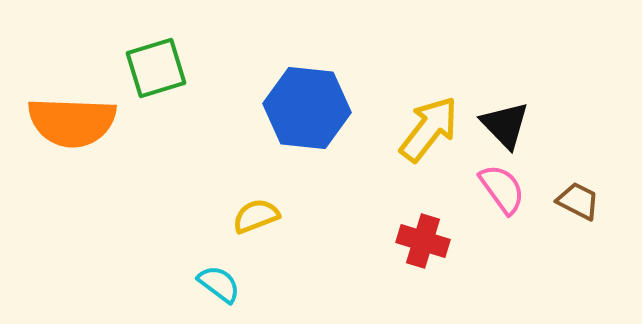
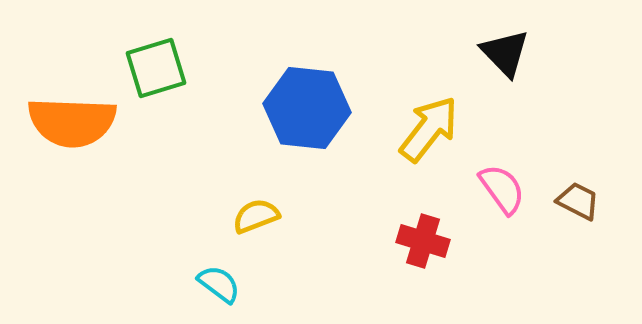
black triangle: moved 72 px up
